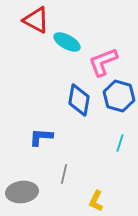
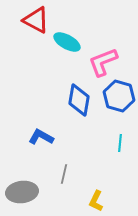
blue L-shape: rotated 25 degrees clockwise
cyan line: rotated 12 degrees counterclockwise
